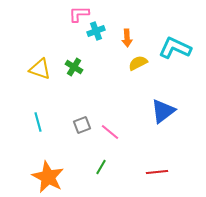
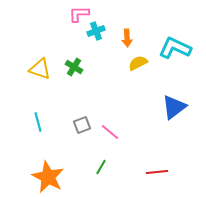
blue triangle: moved 11 px right, 4 px up
